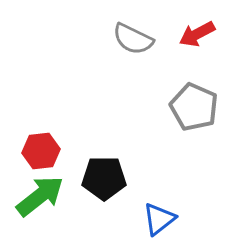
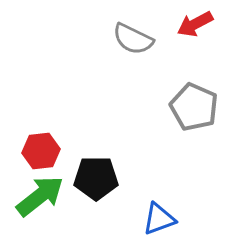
red arrow: moved 2 px left, 10 px up
black pentagon: moved 8 px left
blue triangle: rotated 18 degrees clockwise
